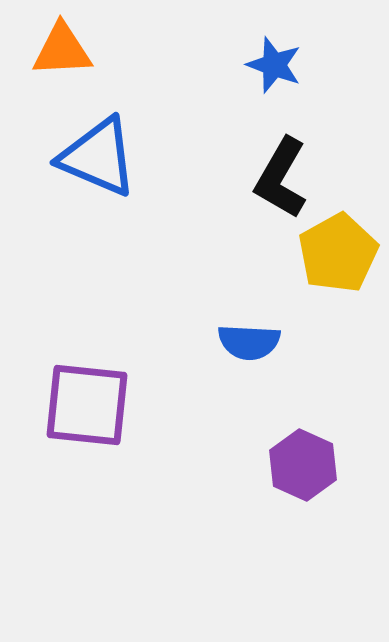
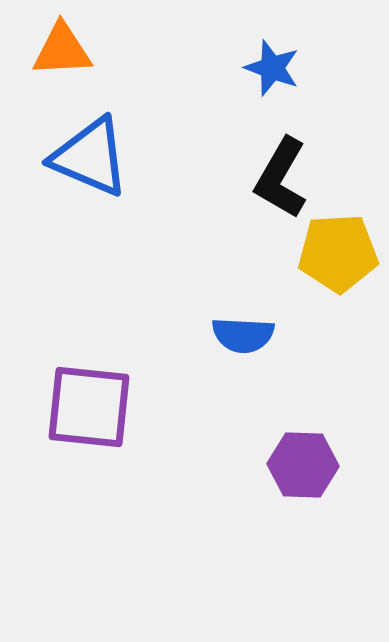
blue star: moved 2 px left, 3 px down
blue triangle: moved 8 px left
yellow pentagon: rotated 26 degrees clockwise
blue semicircle: moved 6 px left, 7 px up
purple square: moved 2 px right, 2 px down
purple hexagon: rotated 22 degrees counterclockwise
